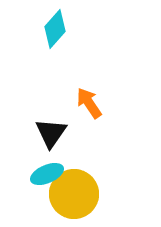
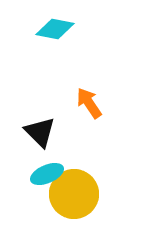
cyan diamond: rotated 60 degrees clockwise
black triangle: moved 11 px left, 1 px up; rotated 20 degrees counterclockwise
